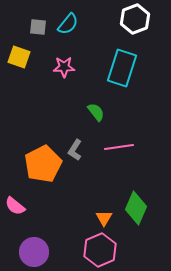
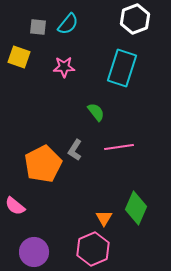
pink hexagon: moved 7 px left, 1 px up
